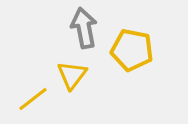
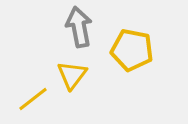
gray arrow: moved 5 px left, 1 px up
